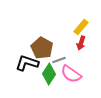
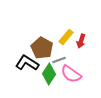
yellow rectangle: moved 15 px left, 10 px down
red arrow: moved 2 px up
black L-shape: rotated 15 degrees clockwise
